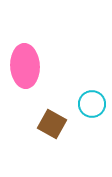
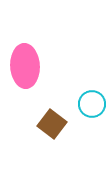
brown square: rotated 8 degrees clockwise
